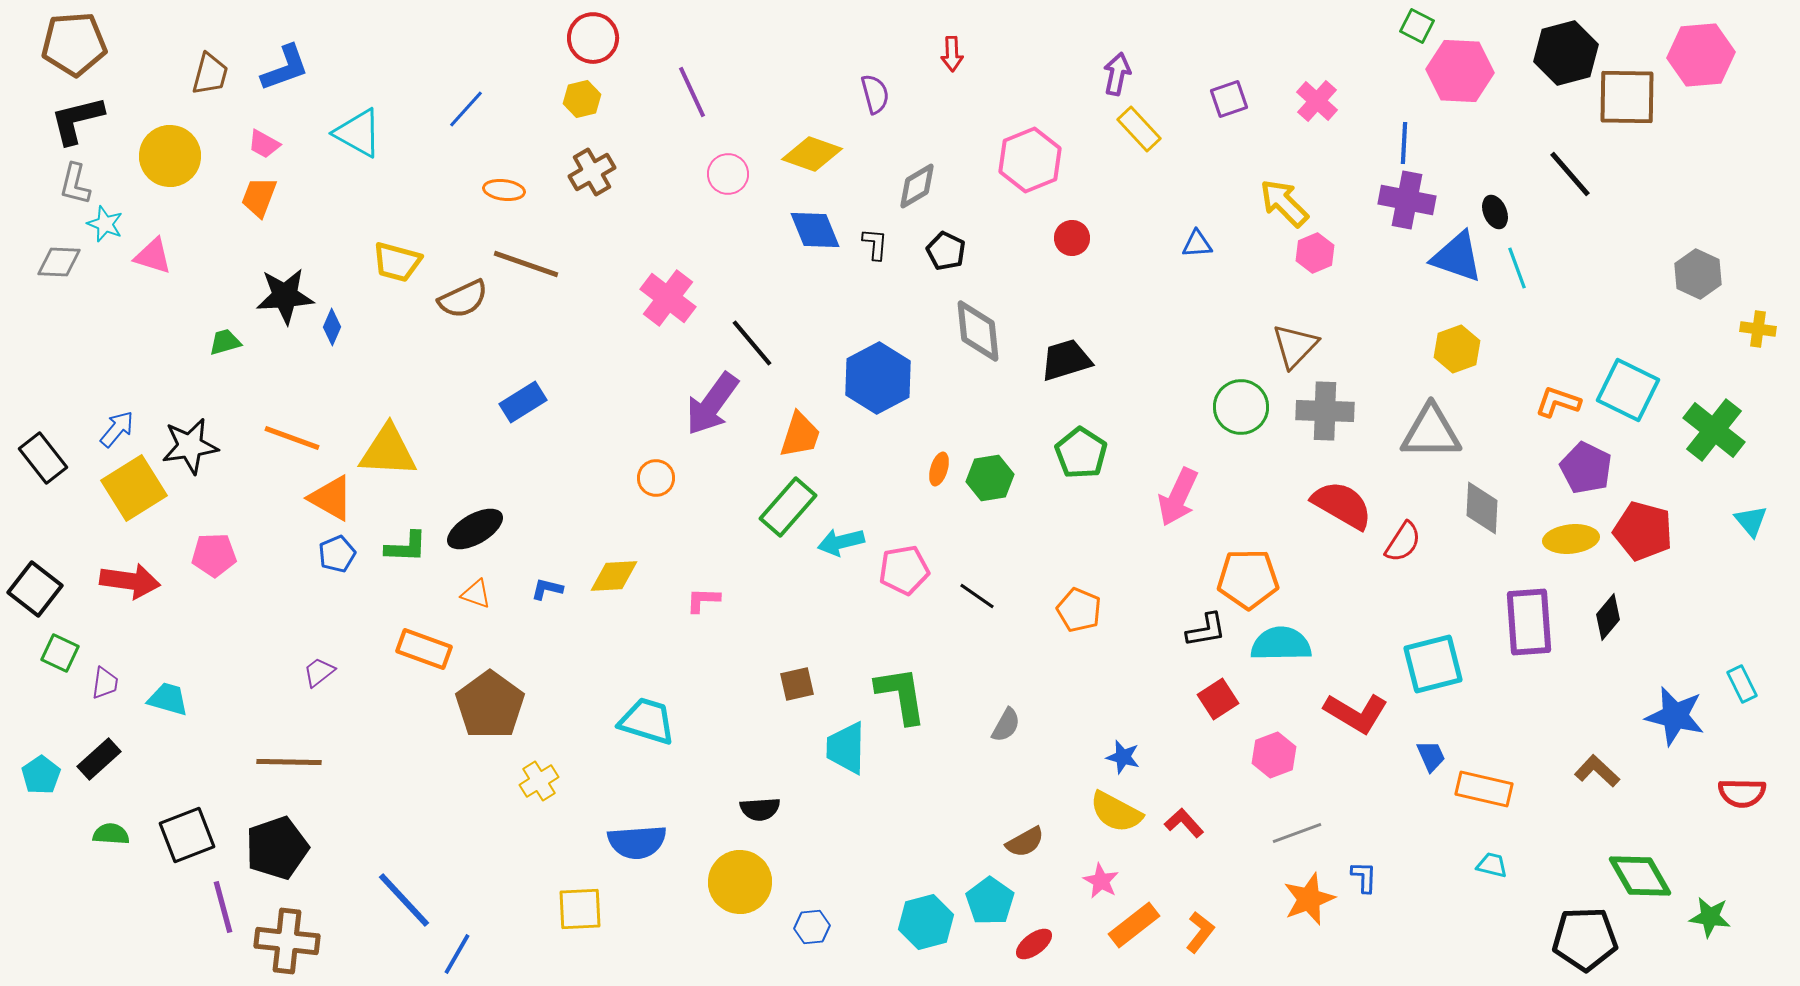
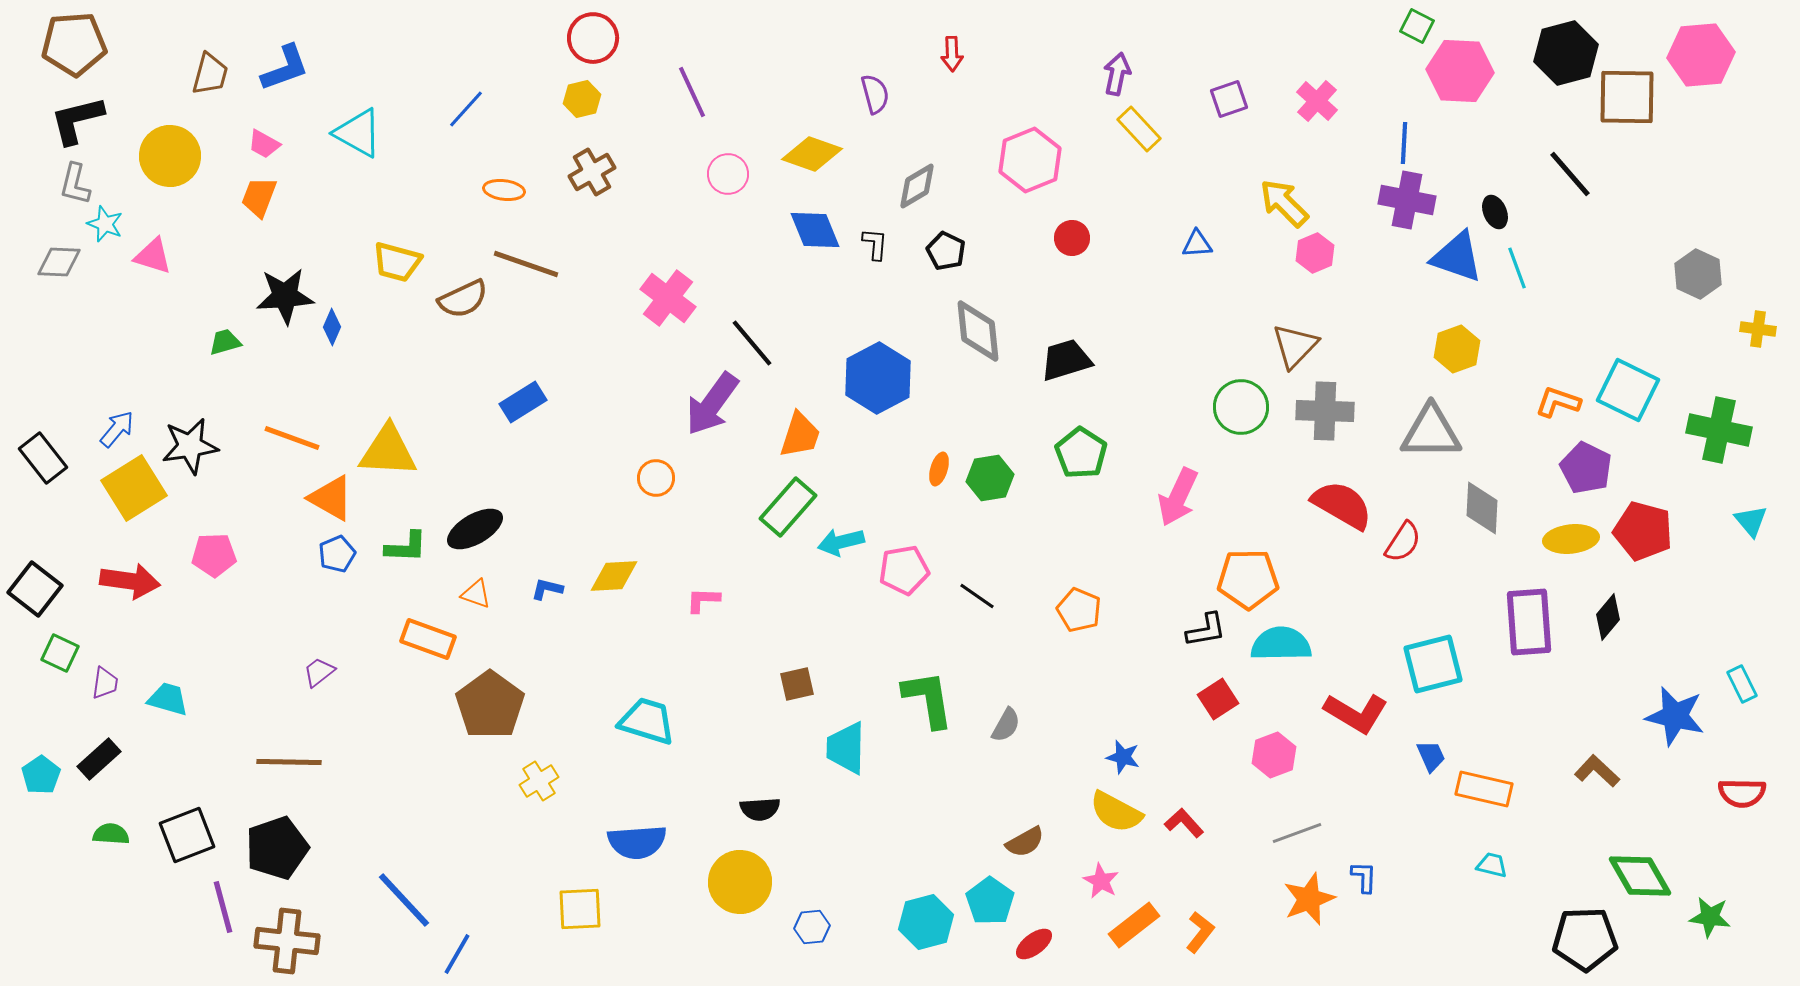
green cross at (1714, 430): moved 5 px right; rotated 26 degrees counterclockwise
orange rectangle at (424, 649): moved 4 px right, 10 px up
green L-shape at (901, 695): moved 27 px right, 4 px down
